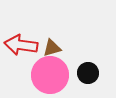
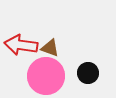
brown triangle: moved 2 px left; rotated 36 degrees clockwise
pink circle: moved 4 px left, 1 px down
